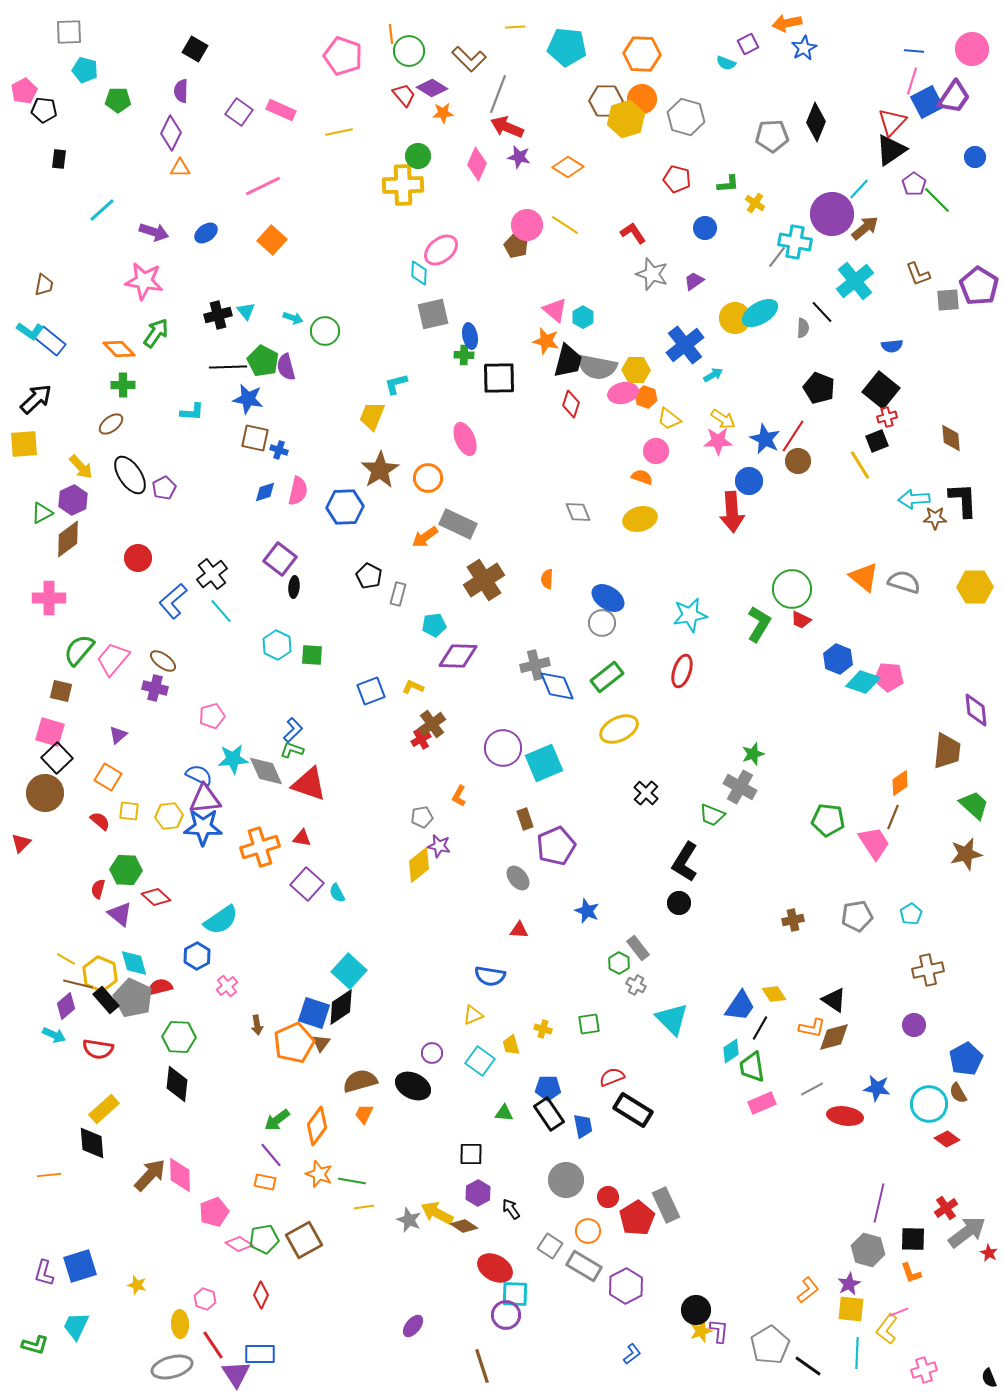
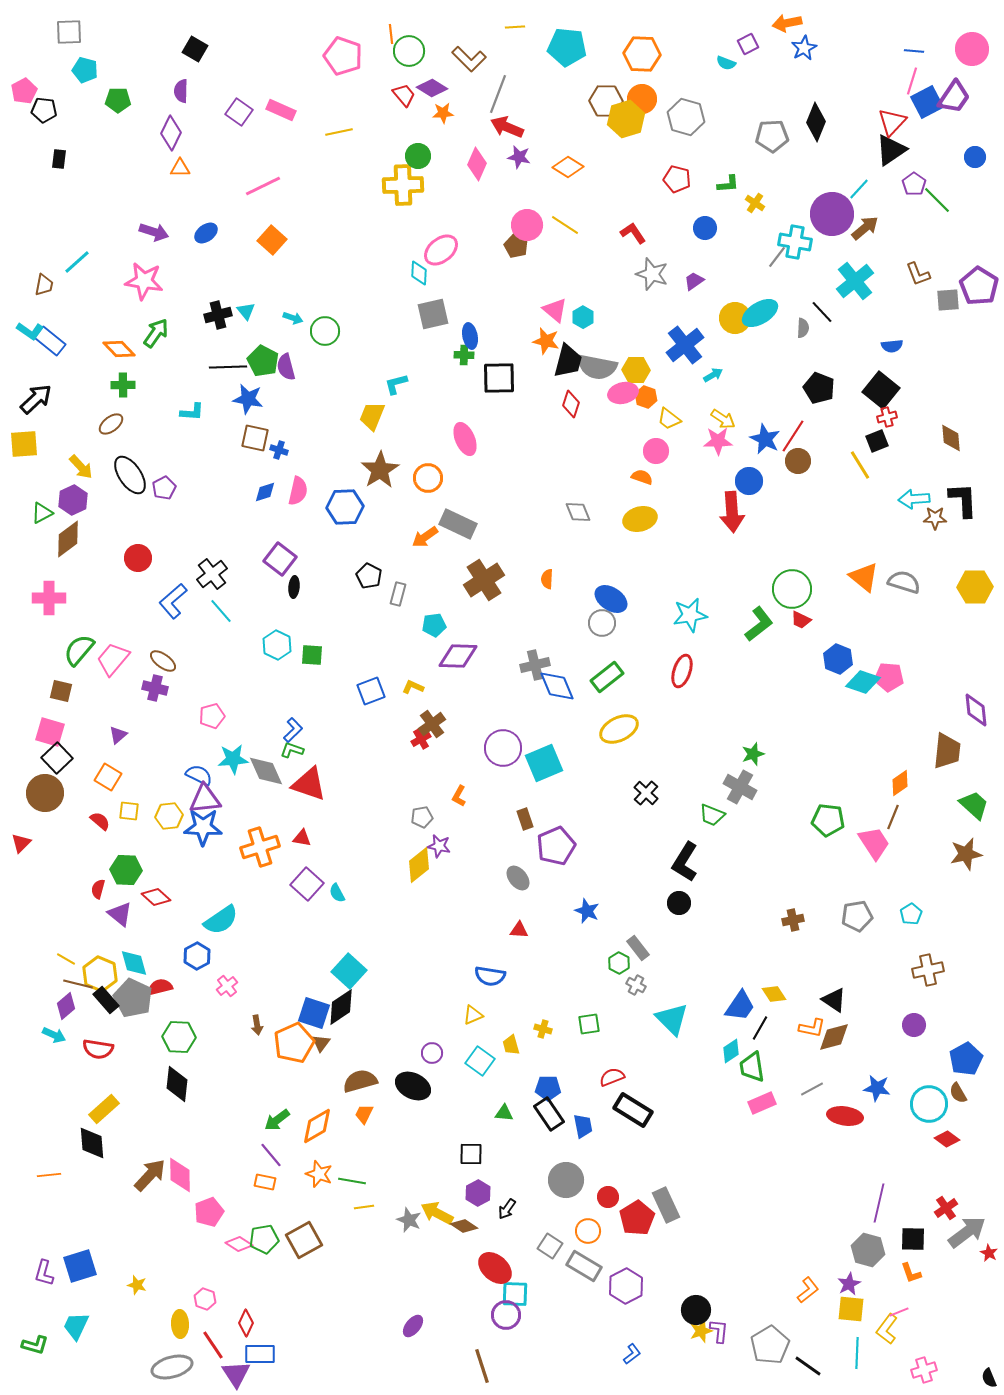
cyan line at (102, 210): moved 25 px left, 52 px down
blue ellipse at (608, 598): moved 3 px right, 1 px down
green L-shape at (759, 624): rotated 21 degrees clockwise
orange diamond at (317, 1126): rotated 24 degrees clockwise
black arrow at (511, 1209): moved 4 px left; rotated 110 degrees counterclockwise
pink pentagon at (214, 1212): moved 5 px left
red ellipse at (495, 1268): rotated 12 degrees clockwise
red diamond at (261, 1295): moved 15 px left, 28 px down
